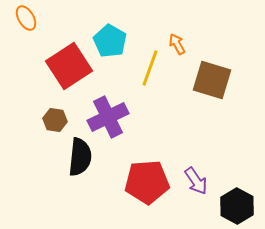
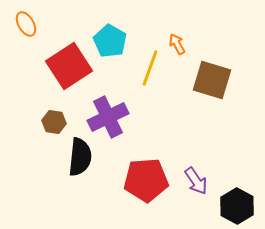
orange ellipse: moved 6 px down
brown hexagon: moved 1 px left, 2 px down
red pentagon: moved 1 px left, 2 px up
